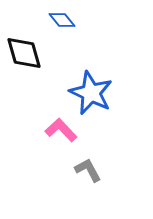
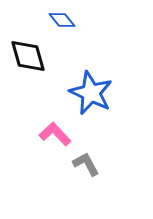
black diamond: moved 4 px right, 3 px down
pink L-shape: moved 6 px left, 4 px down
gray L-shape: moved 2 px left, 6 px up
